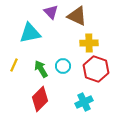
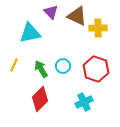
yellow cross: moved 9 px right, 15 px up
